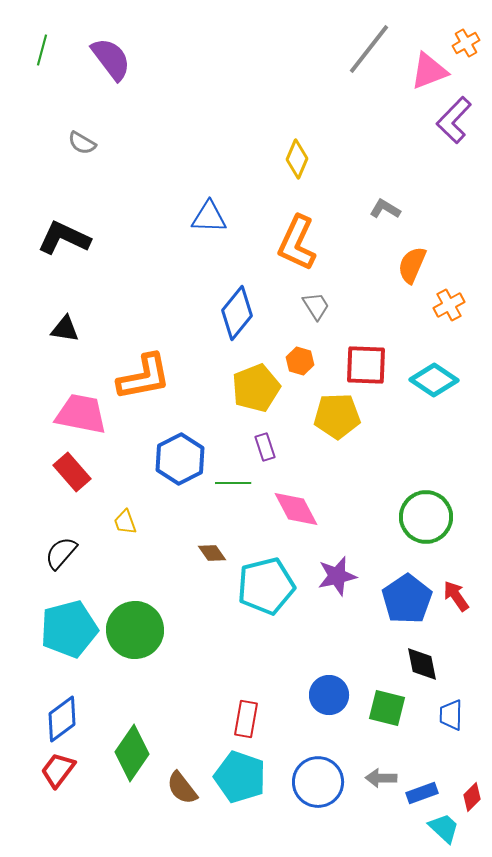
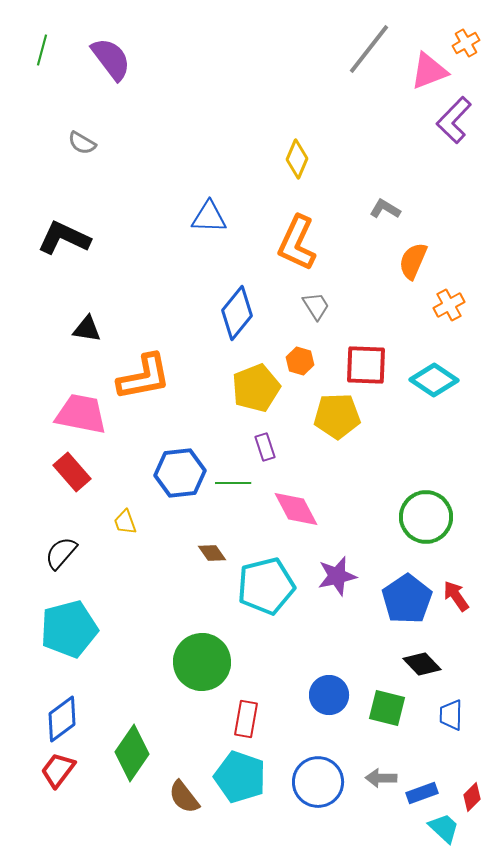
orange semicircle at (412, 265): moved 1 px right, 4 px up
black triangle at (65, 329): moved 22 px right
blue hexagon at (180, 459): moved 14 px down; rotated 21 degrees clockwise
green circle at (135, 630): moved 67 px right, 32 px down
black diamond at (422, 664): rotated 33 degrees counterclockwise
brown semicircle at (182, 788): moved 2 px right, 9 px down
